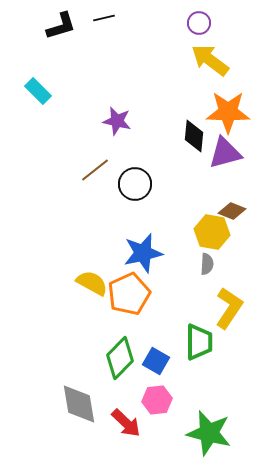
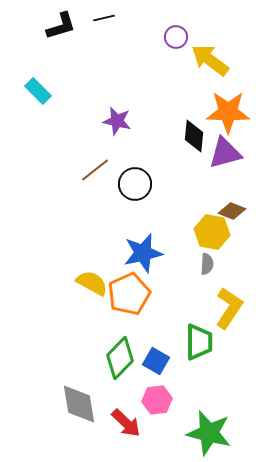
purple circle: moved 23 px left, 14 px down
